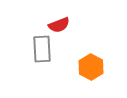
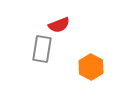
gray rectangle: rotated 12 degrees clockwise
